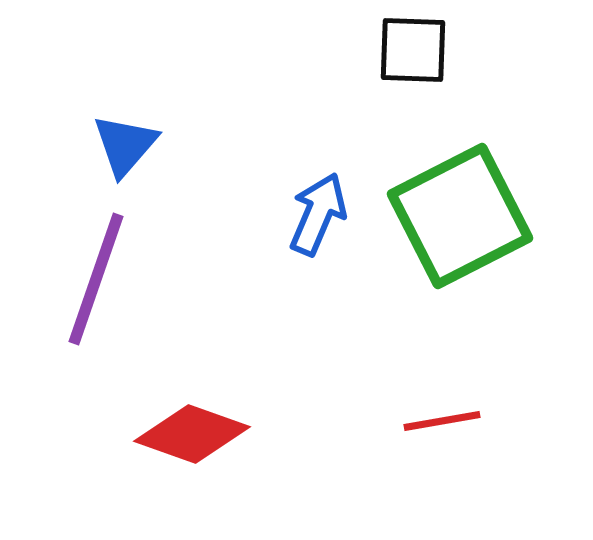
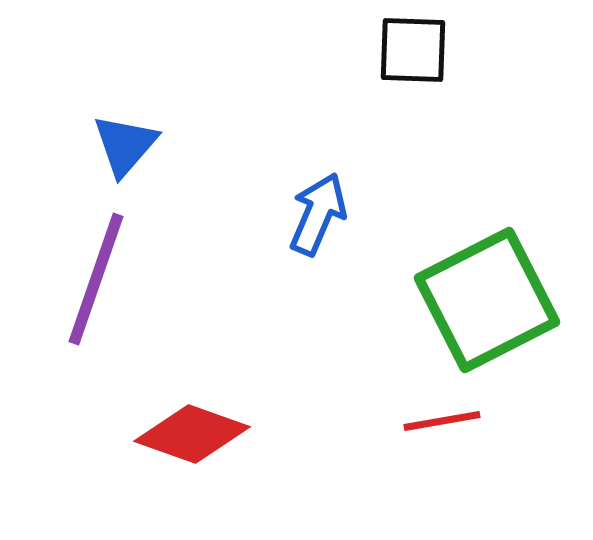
green square: moved 27 px right, 84 px down
